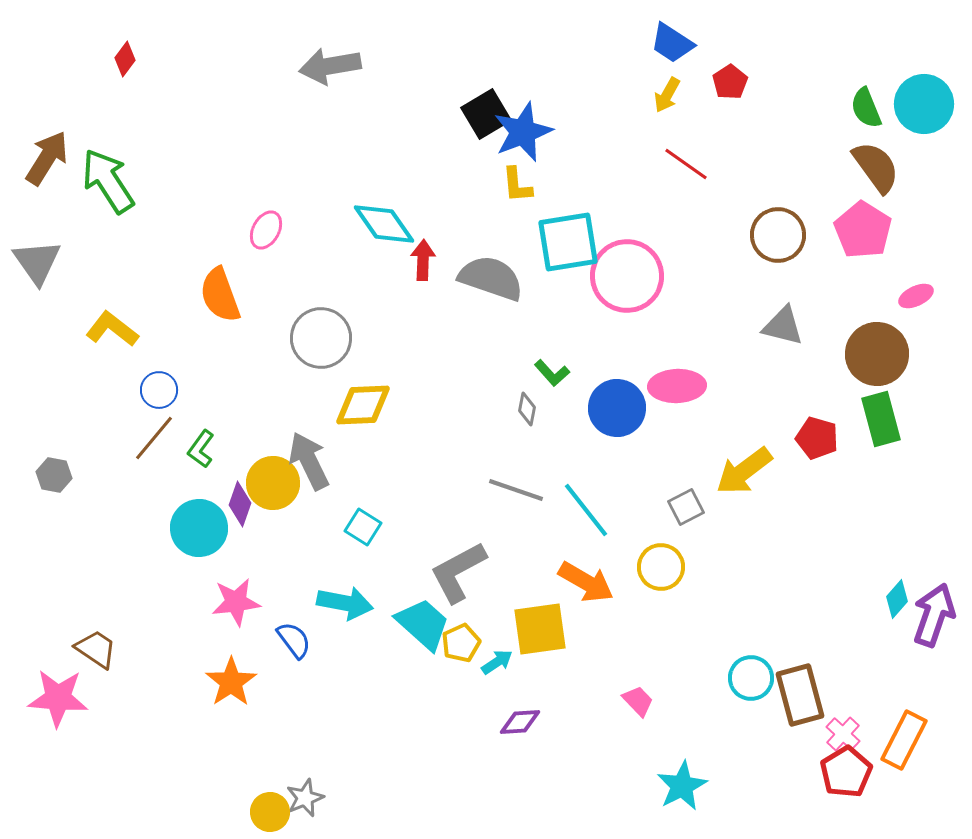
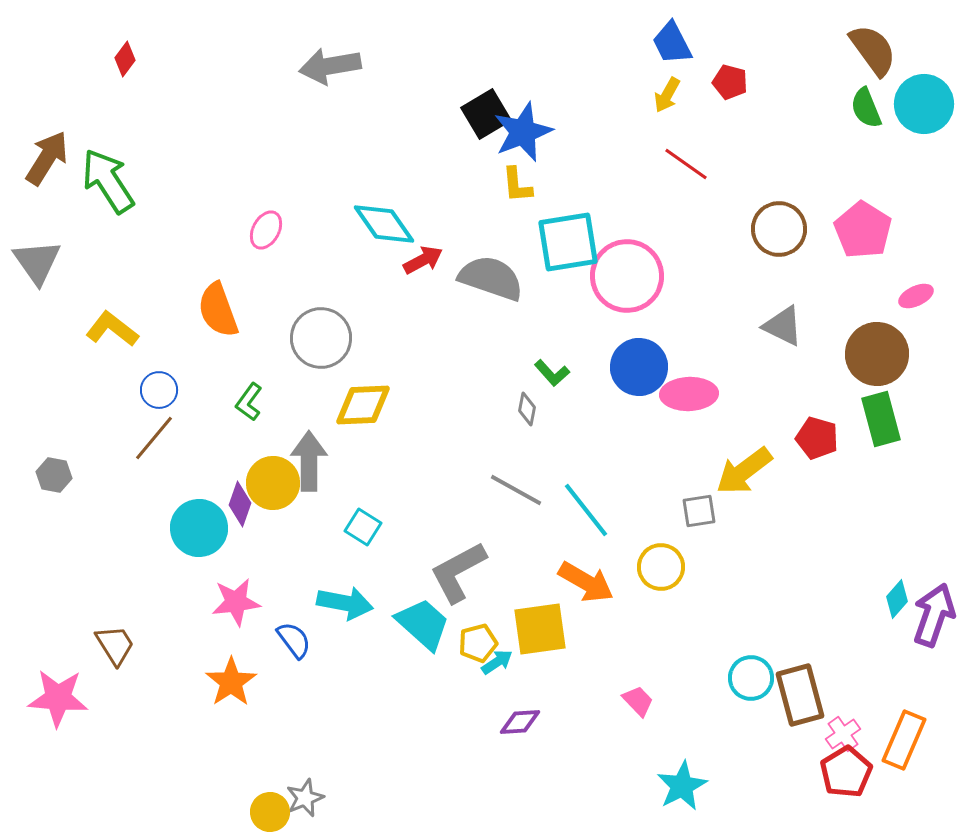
blue trapezoid at (672, 43): rotated 30 degrees clockwise
red pentagon at (730, 82): rotated 24 degrees counterclockwise
brown semicircle at (876, 167): moved 3 px left, 117 px up
brown circle at (778, 235): moved 1 px right, 6 px up
red arrow at (423, 260): rotated 60 degrees clockwise
orange semicircle at (220, 295): moved 2 px left, 15 px down
gray triangle at (783, 326): rotated 12 degrees clockwise
pink ellipse at (677, 386): moved 12 px right, 8 px down
blue circle at (617, 408): moved 22 px right, 41 px up
green L-shape at (201, 449): moved 48 px right, 47 px up
gray arrow at (309, 461): rotated 26 degrees clockwise
gray line at (516, 490): rotated 10 degrees clockwise
gray square at (686, 507): moved 13 px right, 4 px down; rotated 18 degrees clockwise
yellow pentagon at (461, 643): moved 17 px right; rotated 9 degrees clockwise
brown trapezoid at (96, 649): moved 19 px right, 4 px up; rotated 24 degrees clockwise
pink cross at (843, 734): rotated 12 degrees clockwise
orange rectangle at (904, 740): rotated 4 degrees counterclockwise
